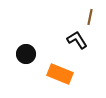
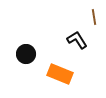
brown line: moved 4 px right; rotated 21 degrees counterclockwise
